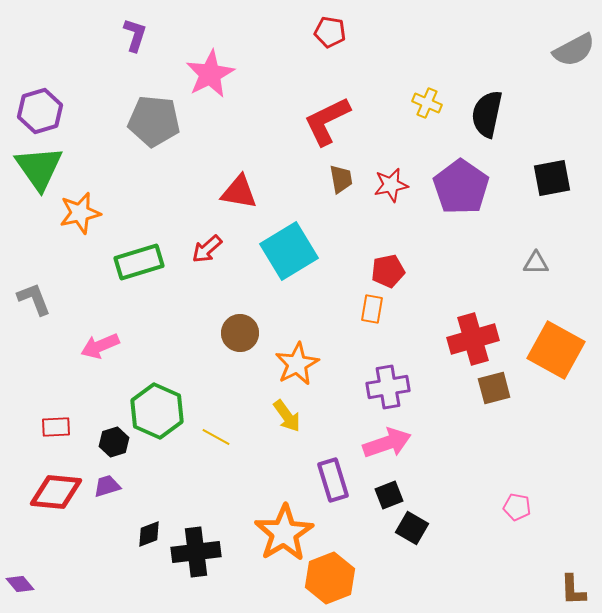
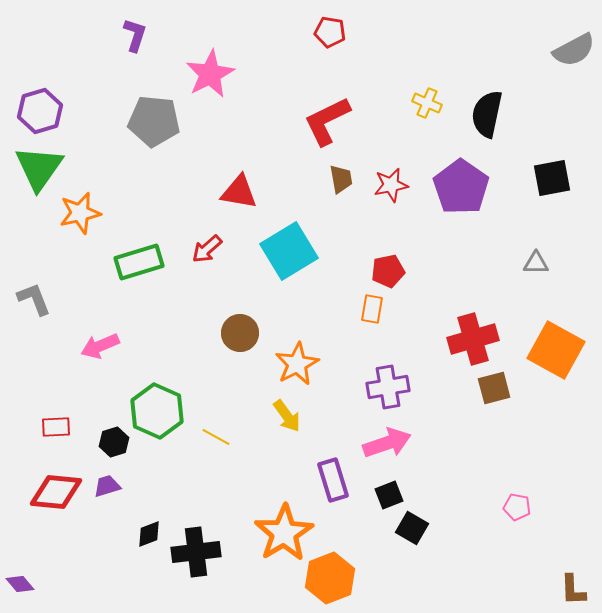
green triangle at (39, 168): rotated 10 degrees clockwise
